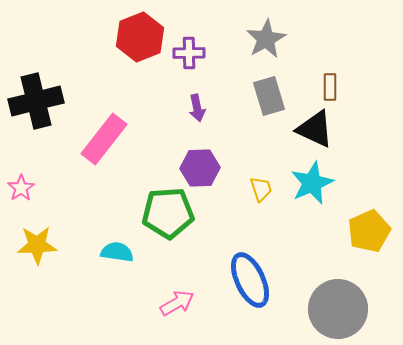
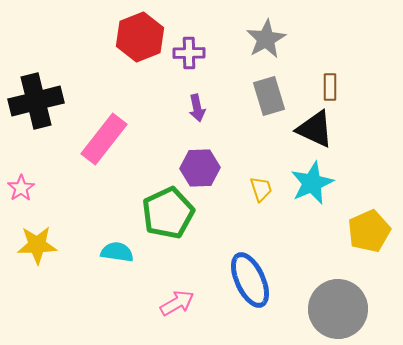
green pentagon: rotated 21 degrees counterclockwise
